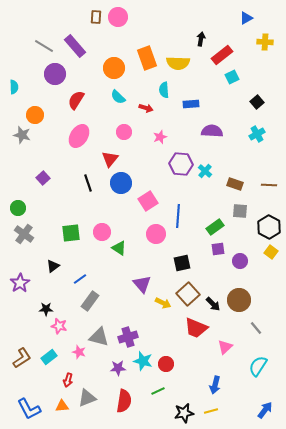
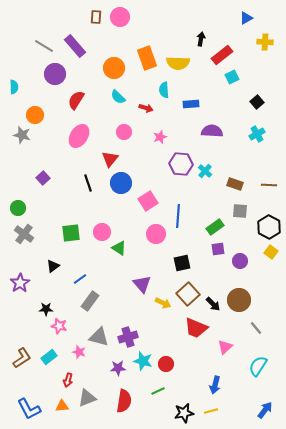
pink circle at (118, 17): moved 2 px right
